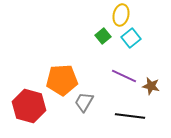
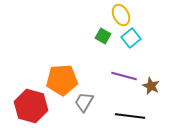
yellow ellipse: rotated 40 degrees counterclockwise
green square: rotated 21 degrees counterclockwise
purple line: rotated 10 degrees counterclockwise
brown star: rotated 12 degrees clockwise
red hexagon: moved 2 px right
